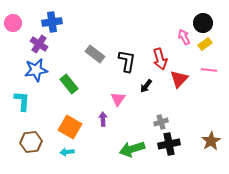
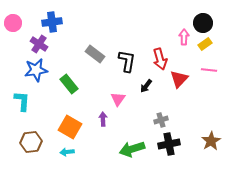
pink arrow: rotated 28 degrees clockwise
gray cross: moved 2 px up
